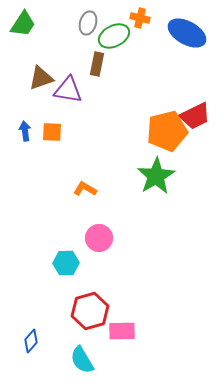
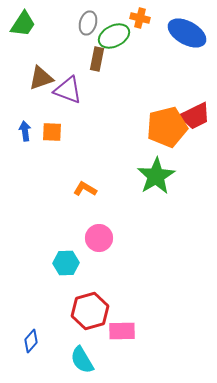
brown rectangle: moved 5 px up
purple triangle: rotated 12 degrees clockwise
orange pentagon: moved 4 px up
